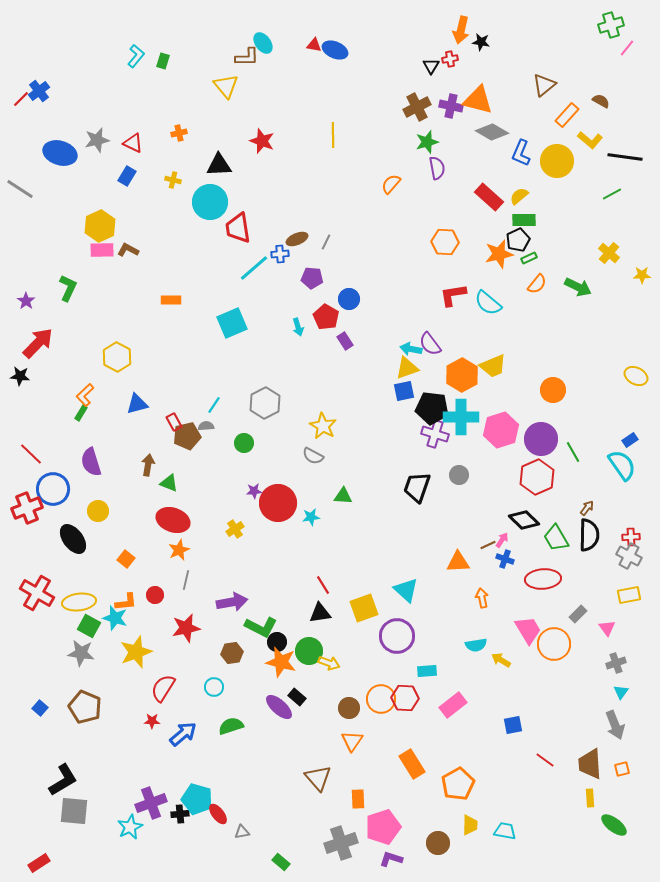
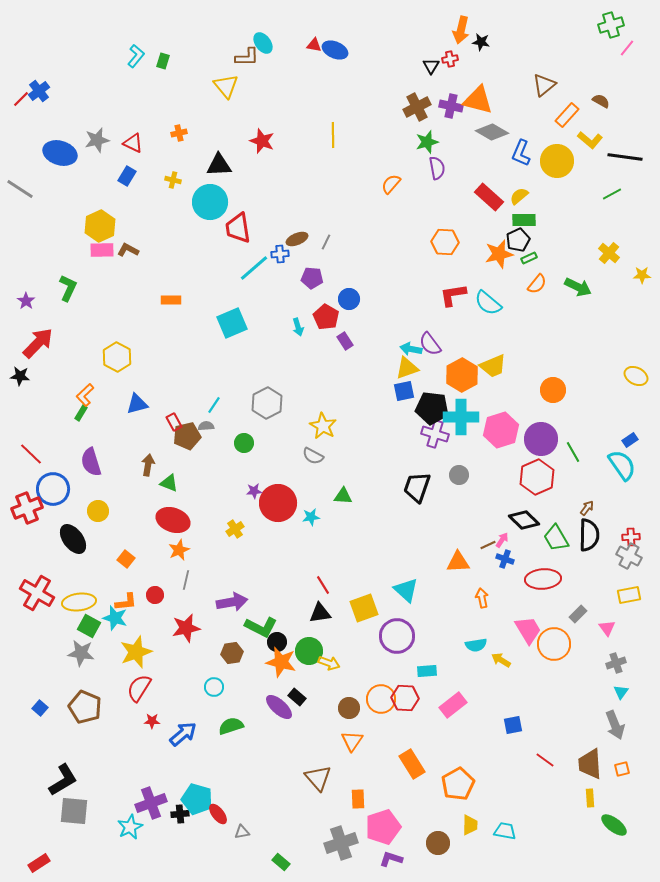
gray hexagon at (265, 403): moved 2 px right
red semicircle at (163, 688): moved 24 px left
